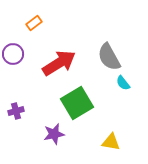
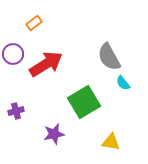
red arrow: moved 13 px left, 1 px down
green square: moved 7 px right, 1 px up
